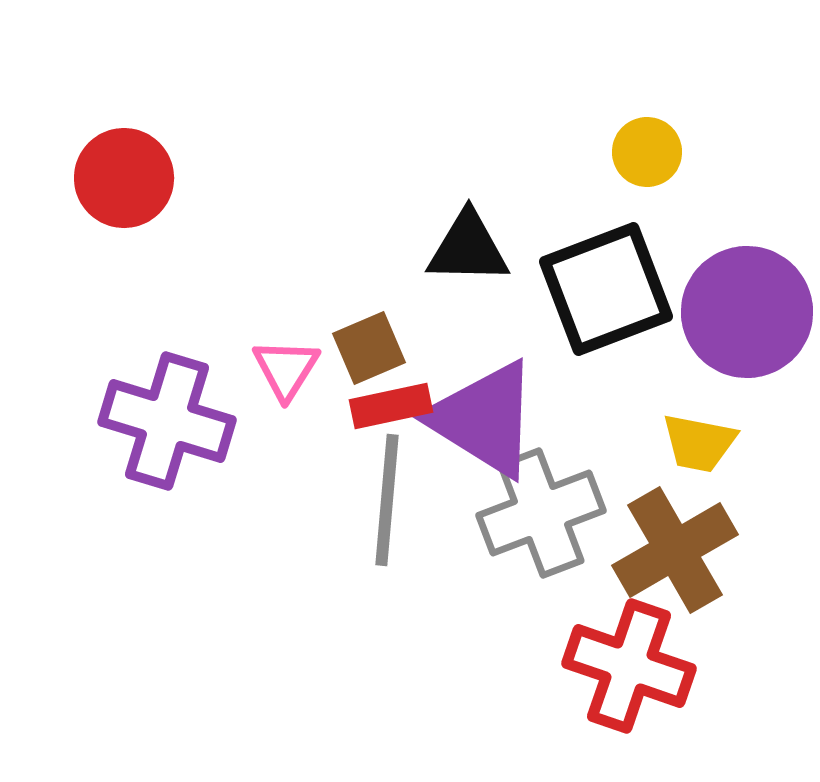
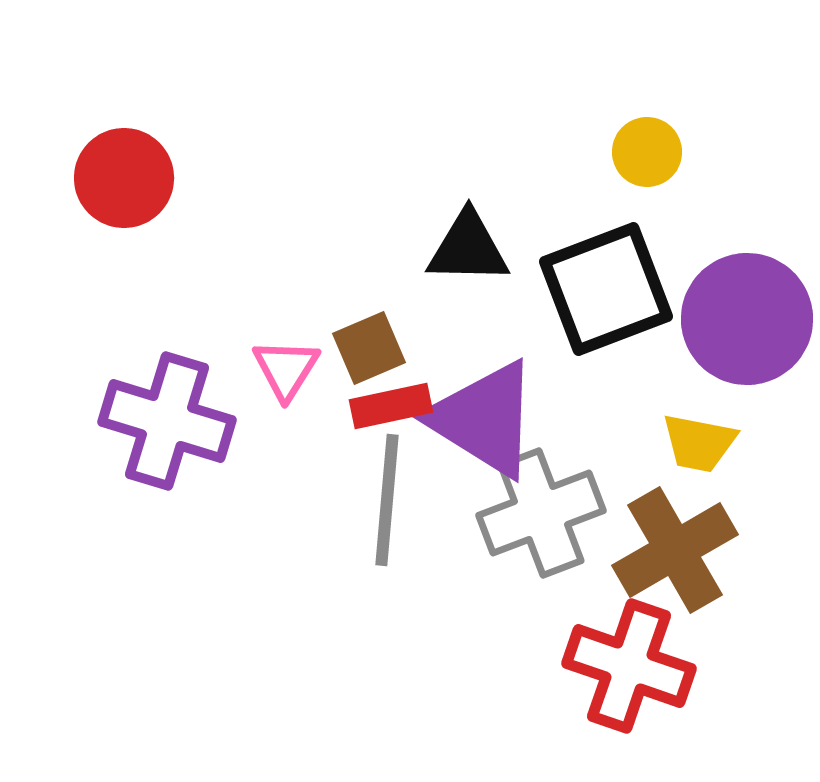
purple circle: moved 7 px down
